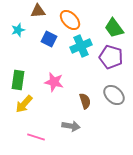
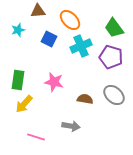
brown semicircle: moved 2 px up; rotated 63 degrees counterclockwise
